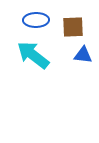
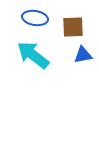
blue ellipse: moved 1 px left, 2 px up; rotated 10 degrees clockwise
blue triangle: rotated 18 degrees counterclockwise
